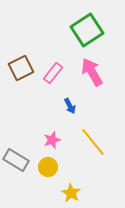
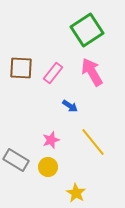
brown square: rotated 30 degrees clockwise
blue arrow: rotated 28 degrees counterclockwise
pink star: moved 1 px left
yellow star: moved 5 px right
